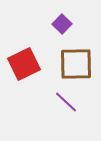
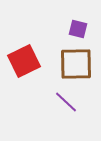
purple square: moved 16 px right, 5 px down; rotated 30 degrees counterclockwise
red square: moved 3 px up
